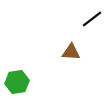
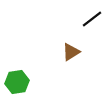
brown triangle: rotated 36 degrees counterclockwise
